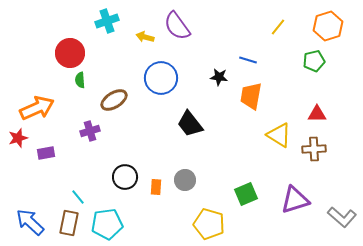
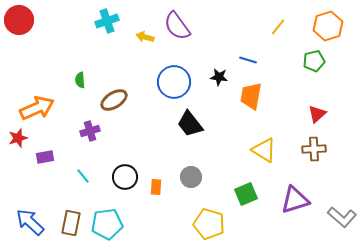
red circle: moved 51 px left, 33 px up
blue circle: moved 13 px right, 4 px down
red triangle: rotated 42 degrees counterclockwise
yellow triangle: moved 15 px left, 15 px down
purple rectangle: moved 1 px left, 4 px down
gray circle: moved 6 px right, 3 px up
cyan line: moved 5 px right, 21 px up
brown rectangle: moved 2 px right
